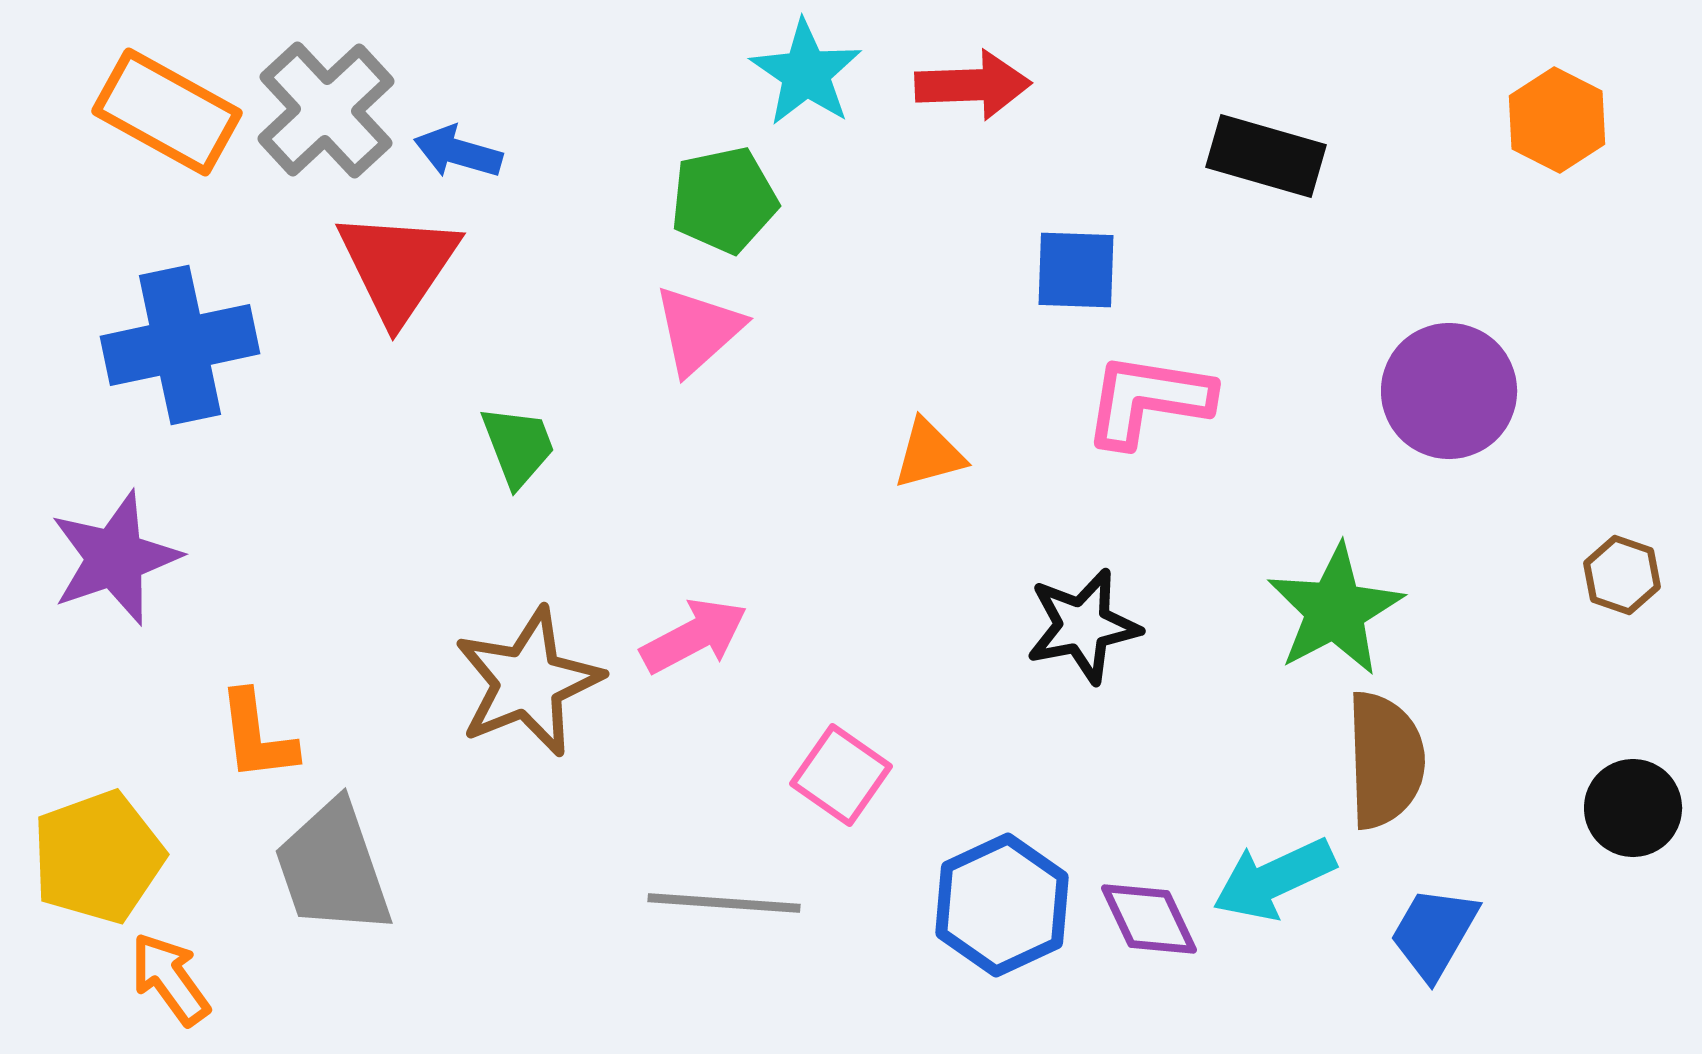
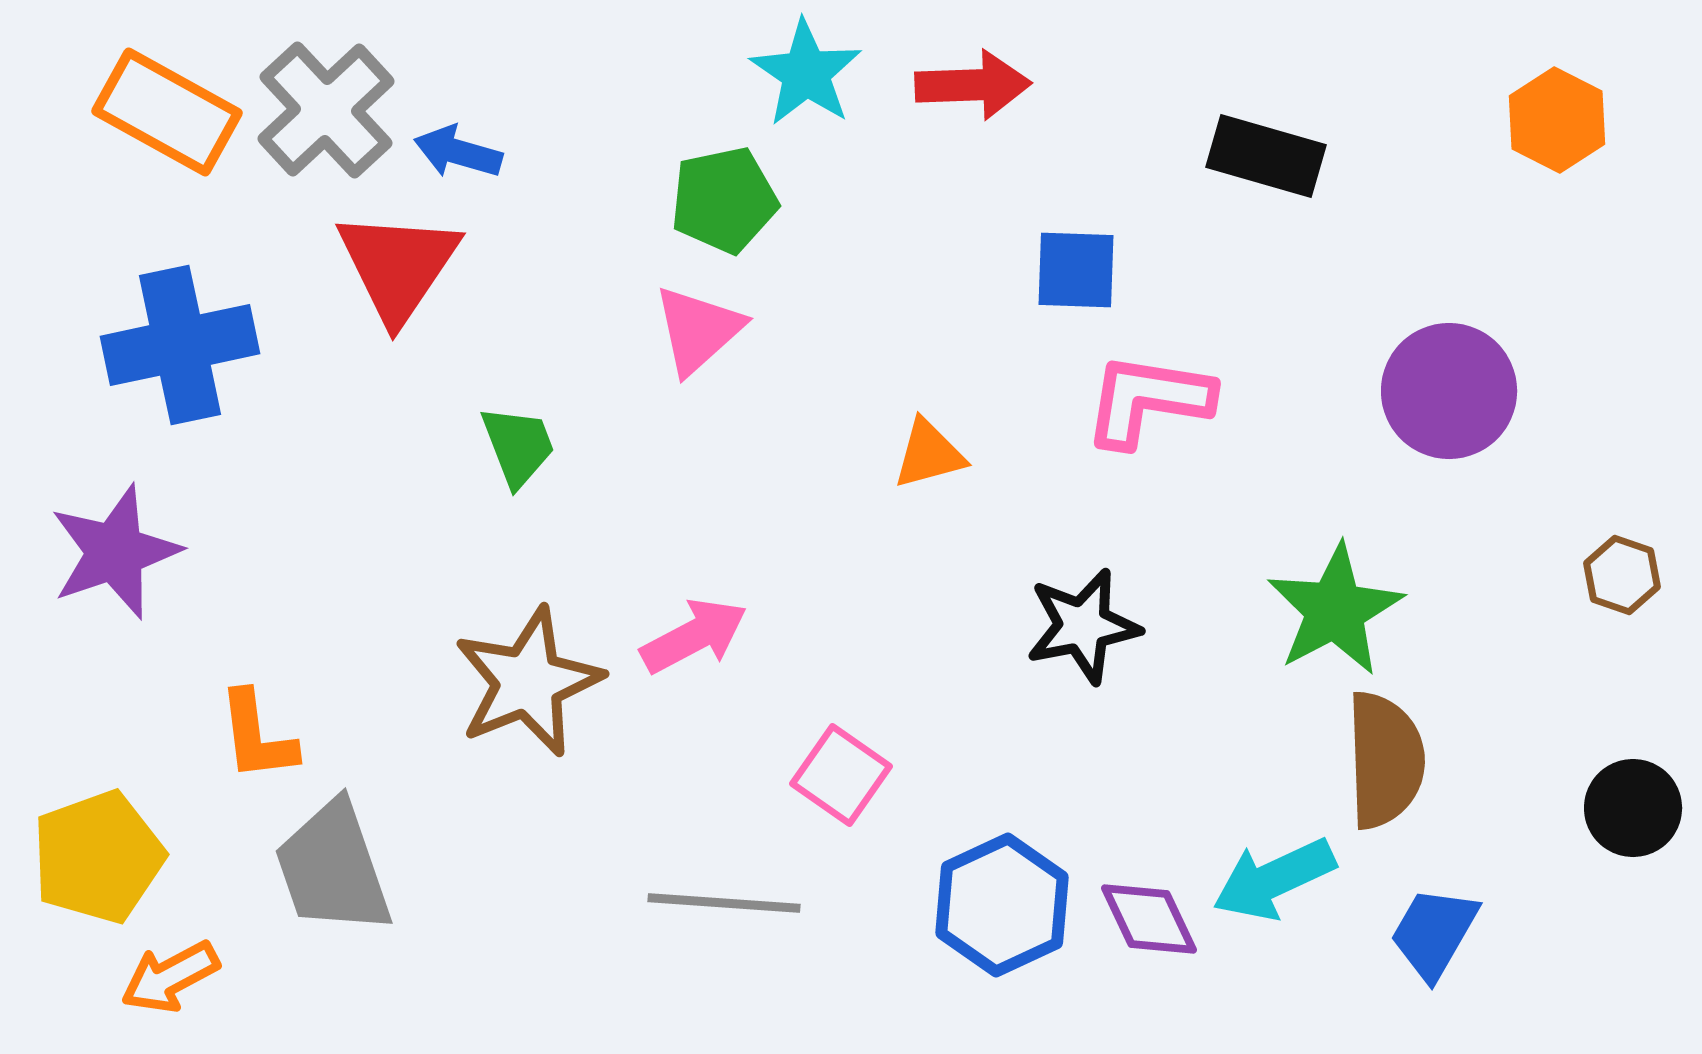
purple star: moved 6 px up
orange arrow: moved 2 px up; rotated 82 degrees counterclockwise
